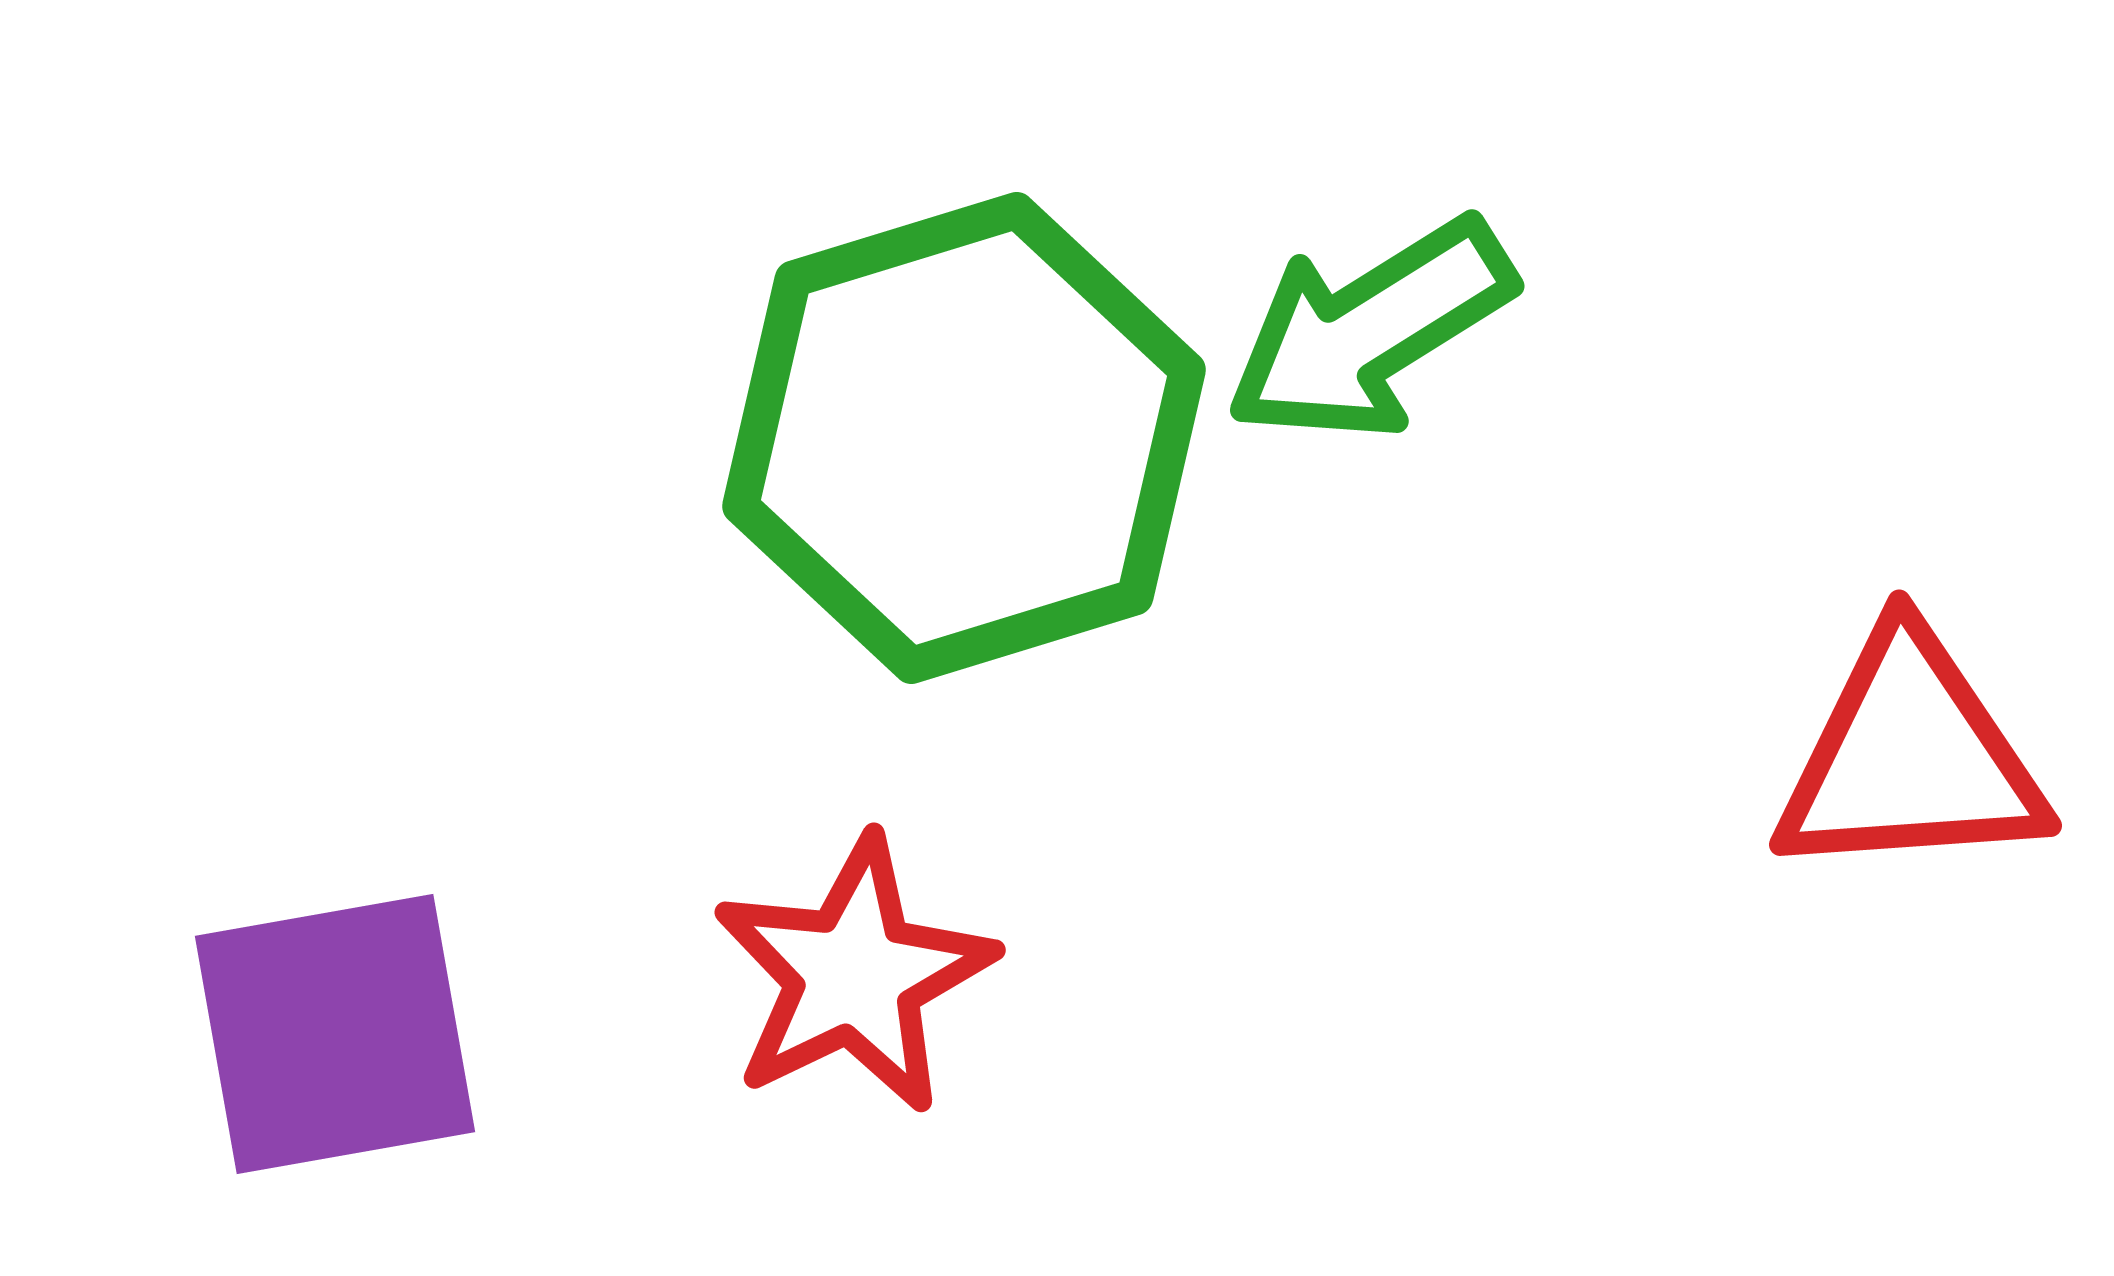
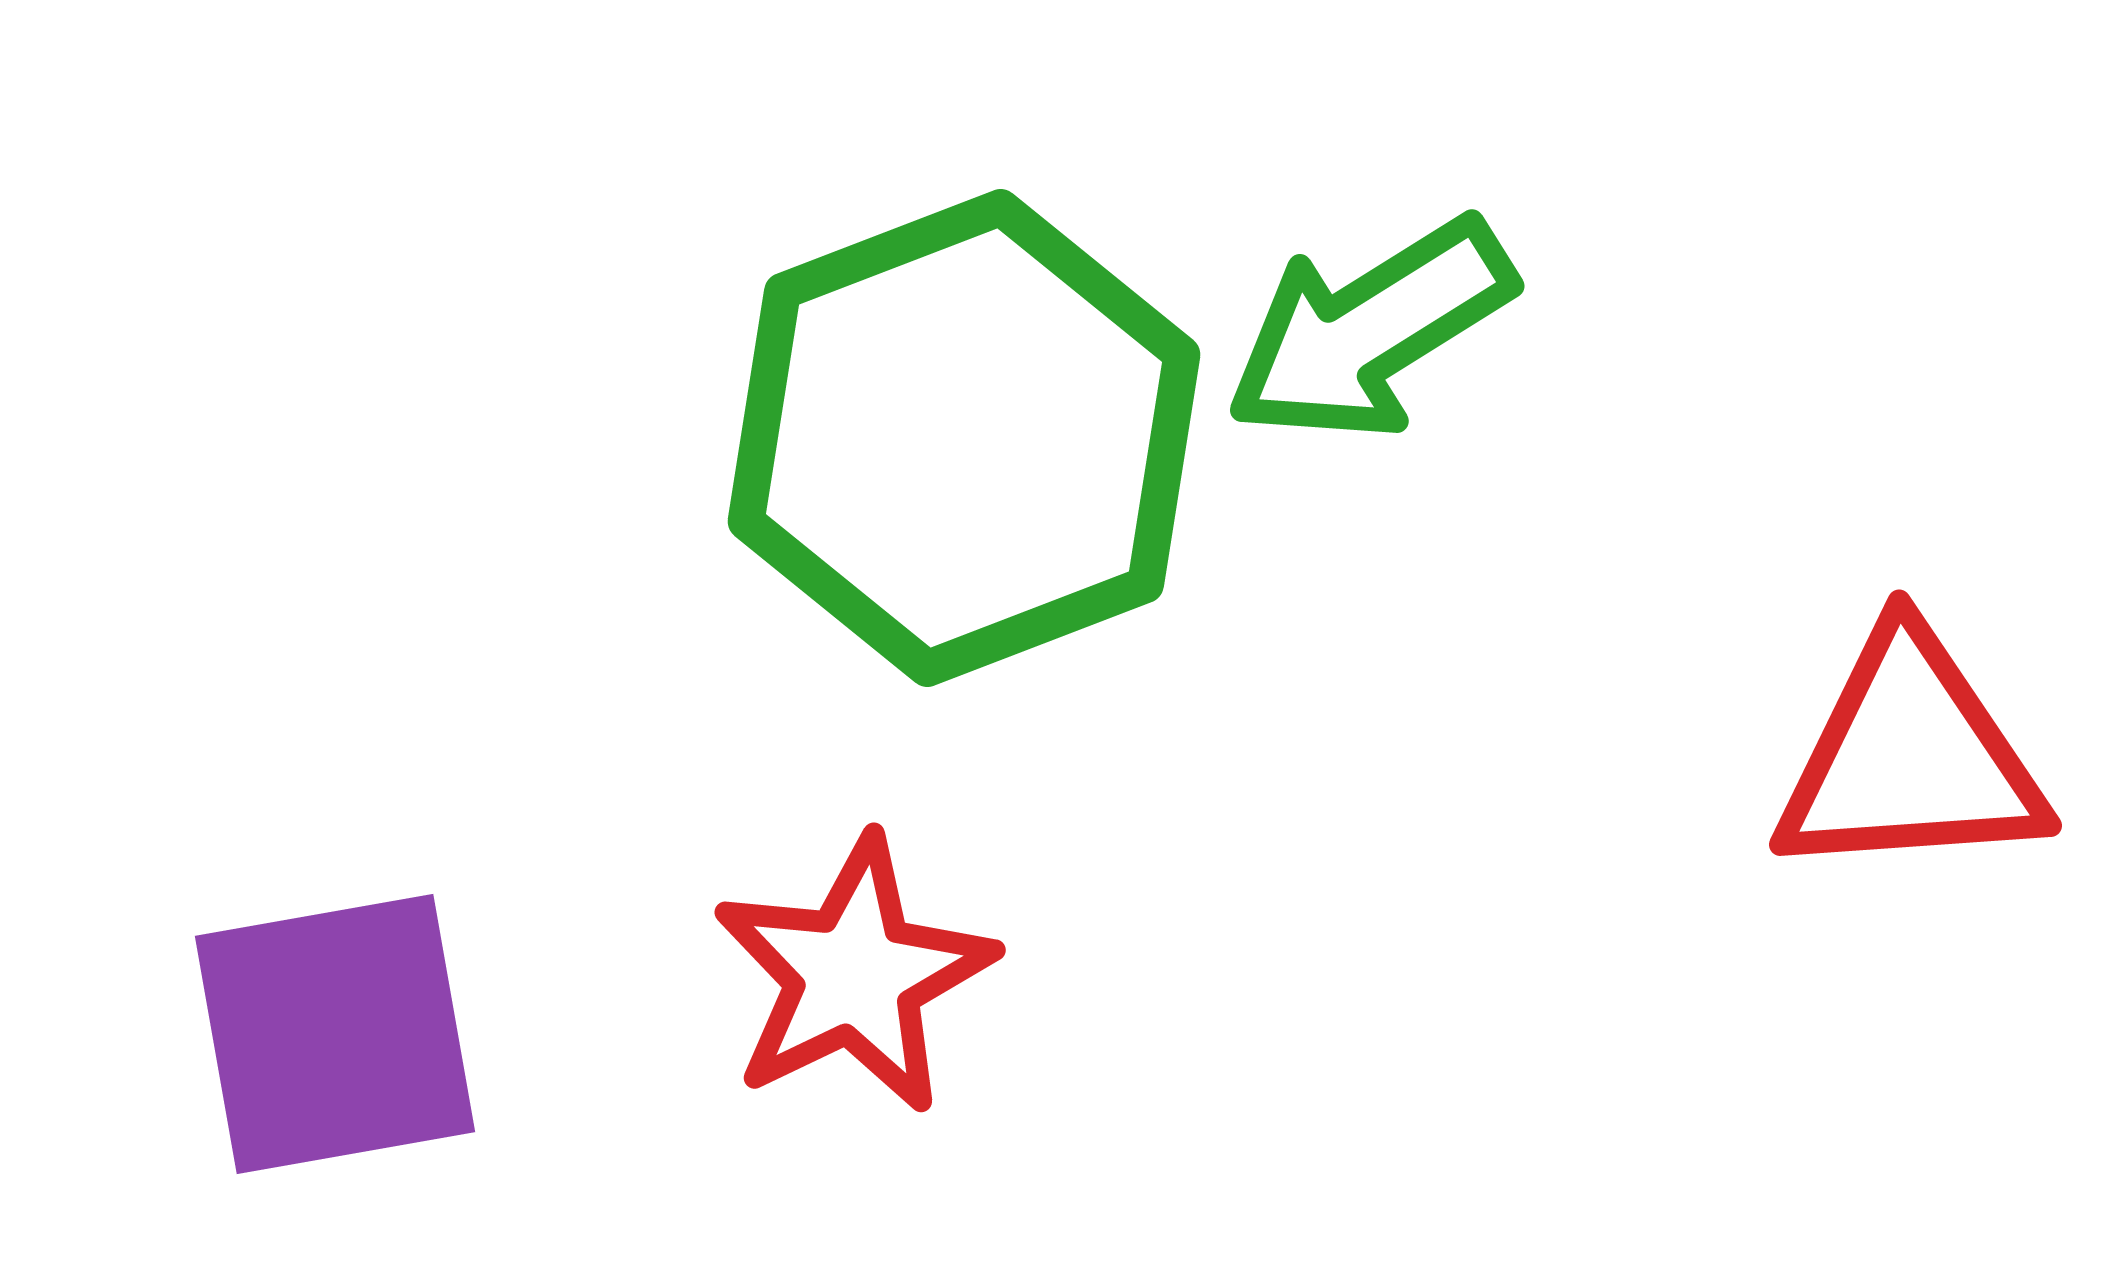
green hexagon: rotated 4 degrees counterclockwise
